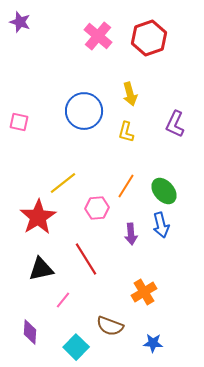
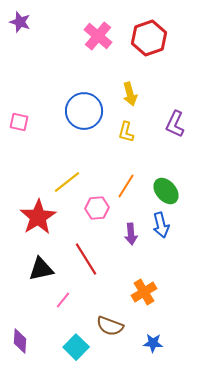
yellow line: moved 4 px right, 1 px up
green ellipse: moved 2 px right
purple diamond: moved 10 px left, 9 px down
